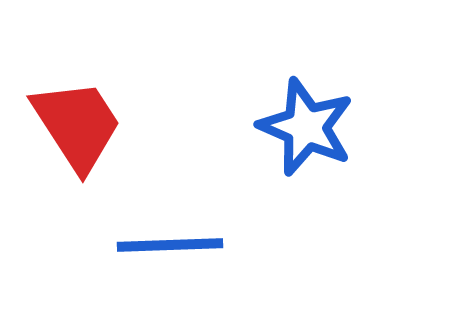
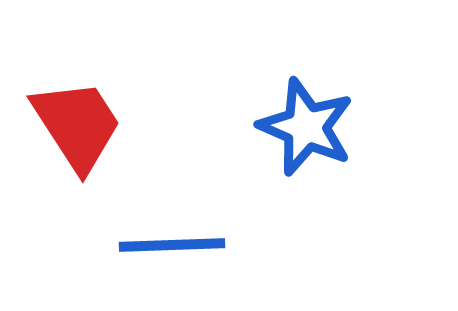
blue line: moved 2 px right
